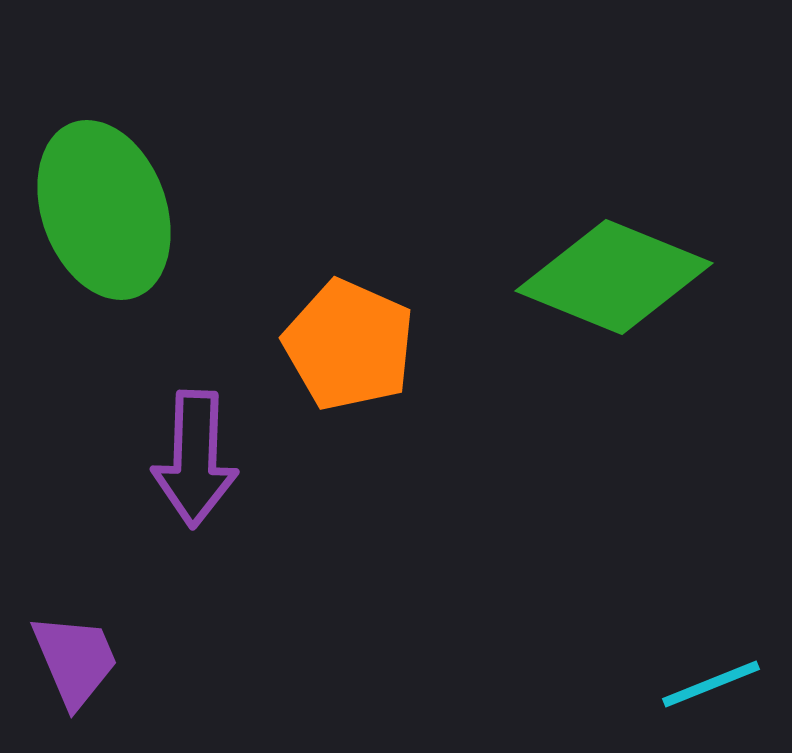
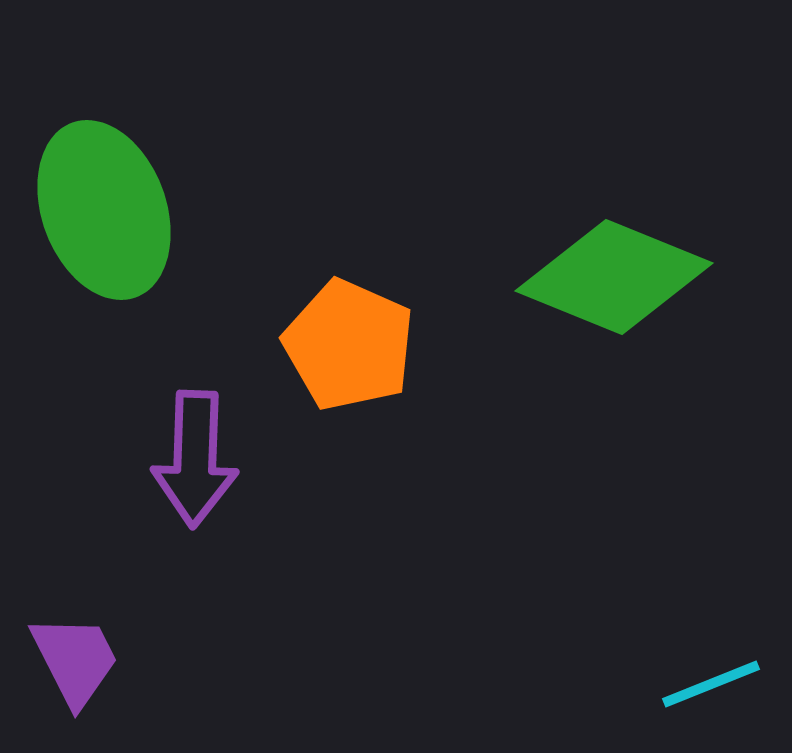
purple trapezoid: rotated 4 degrees counterclockwise
